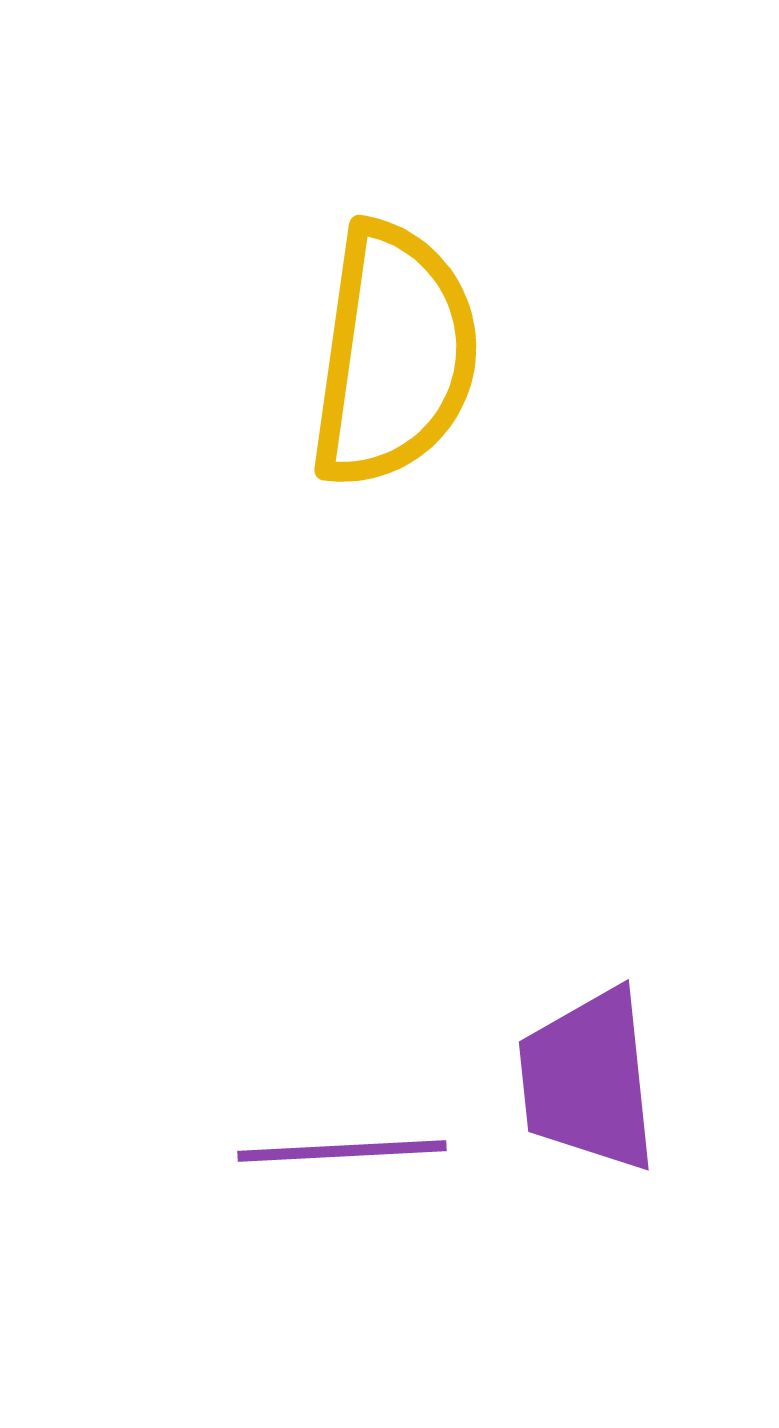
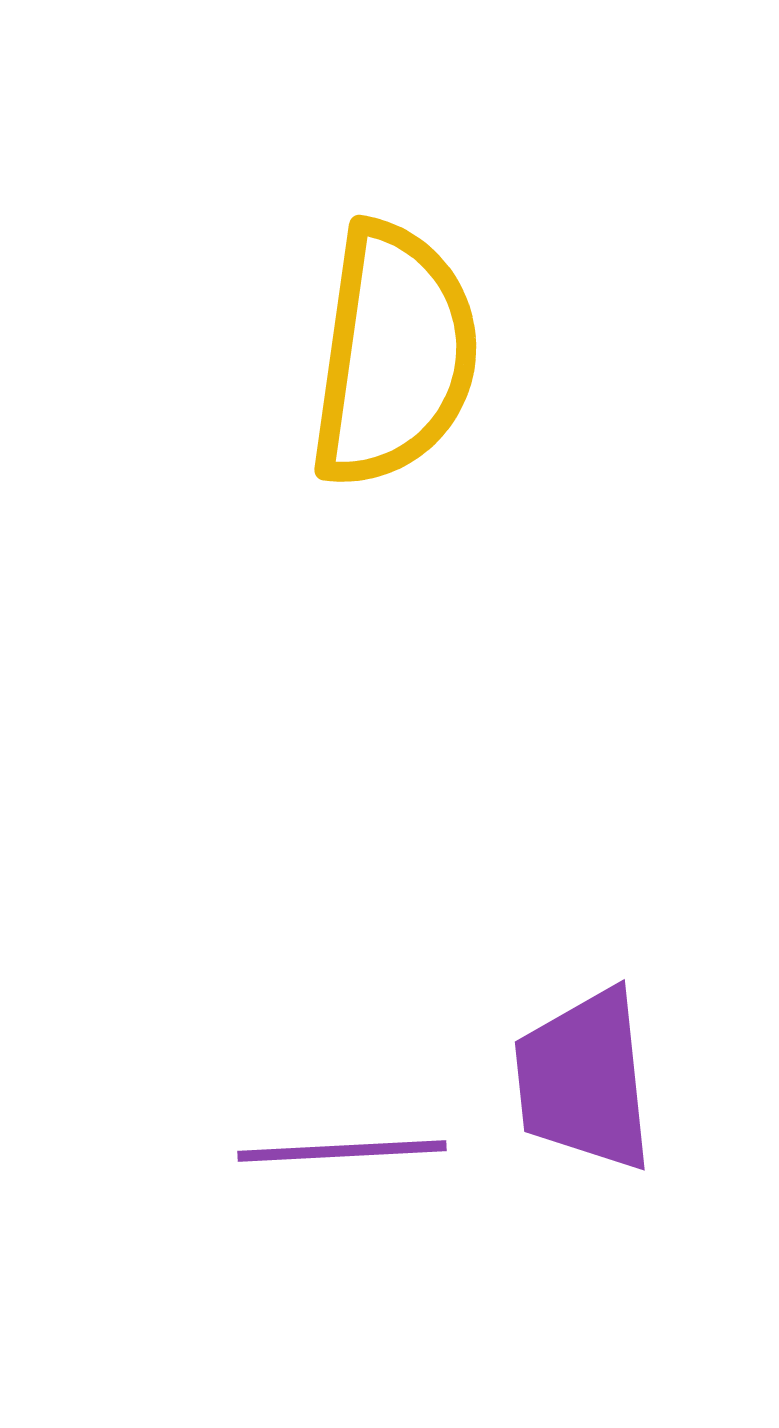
purple trapezoid: moved 4 px left
